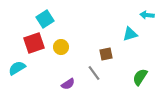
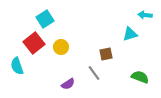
cyan arrow: moved 2 px left
red square: rotated 20 degrees counterclockwise
cyan semicircle: moved 2 px up; rotated 78 degrees counterclockwise
green semicircle: rotated 78 degrees clockwise
